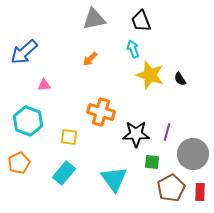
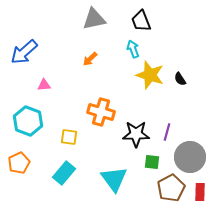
gray circle: moved 3 px left, 3 px down
